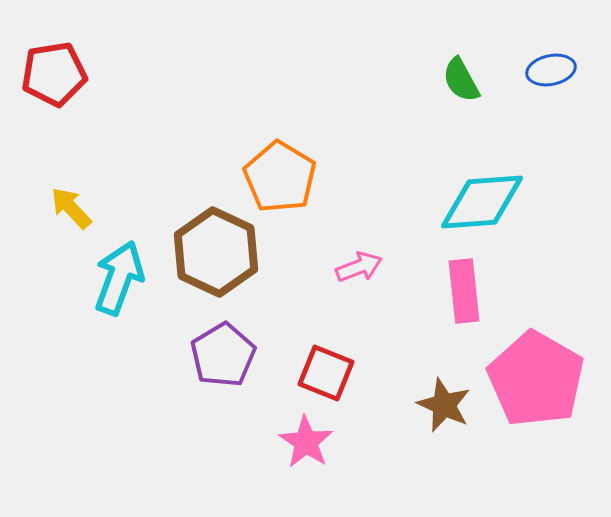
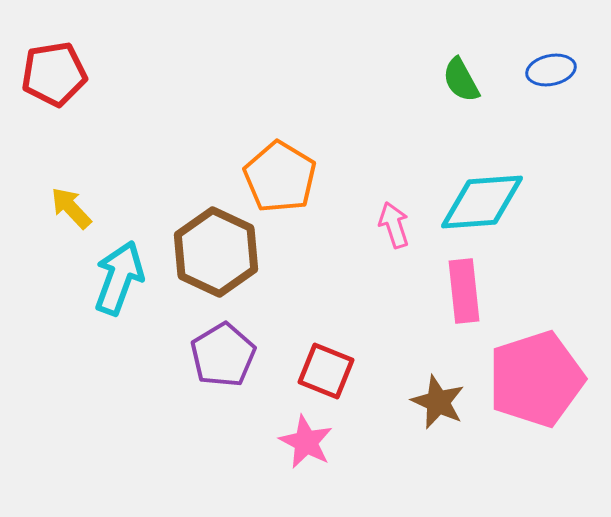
pink arrow: moved 35 px right, 42 px up; rotated 87 degrees counterclockwise
red square: moved 2 px up
pink pentagon: rotated 24 degrees clockwise
brown star: moved 6 px left, 3 px up
pink star: rotated 6 degrees counterclockwise
